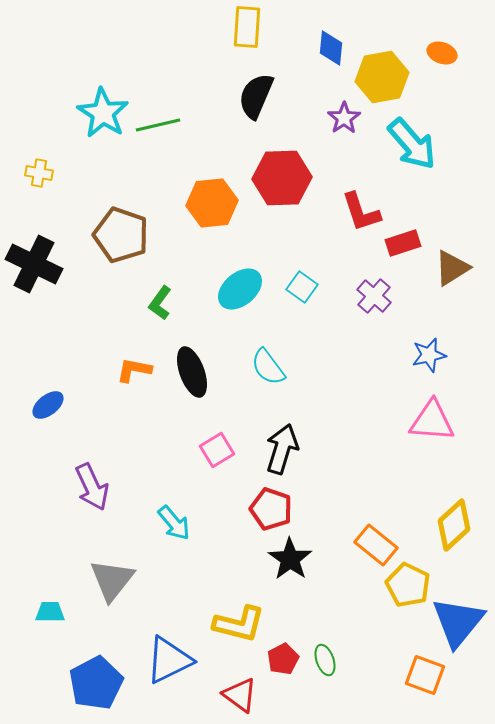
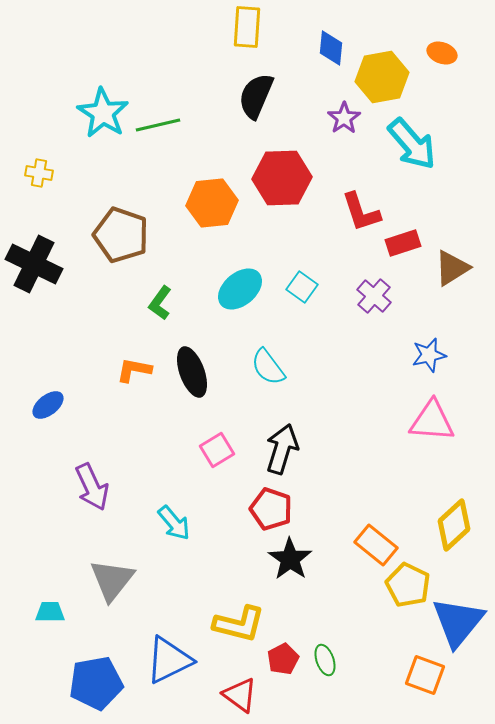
blue pentagon at (96, 683): rotated 18 degrees clockwise
